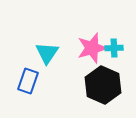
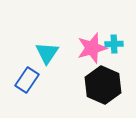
cyan cross: moved 4 px up
blue rectangle: moved 1 px left, 1 px up; rotated 15 degrees clockwise
